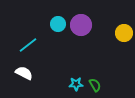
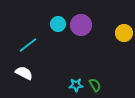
cyan star: moved 1 px down
